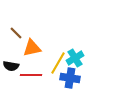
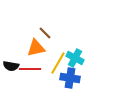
brown line: moved 29 px right
orange triangle: moved 4 px right
cyan cross: rotated 30 degrees counterclockwise
red line: moved 1 px left, 6 px up
